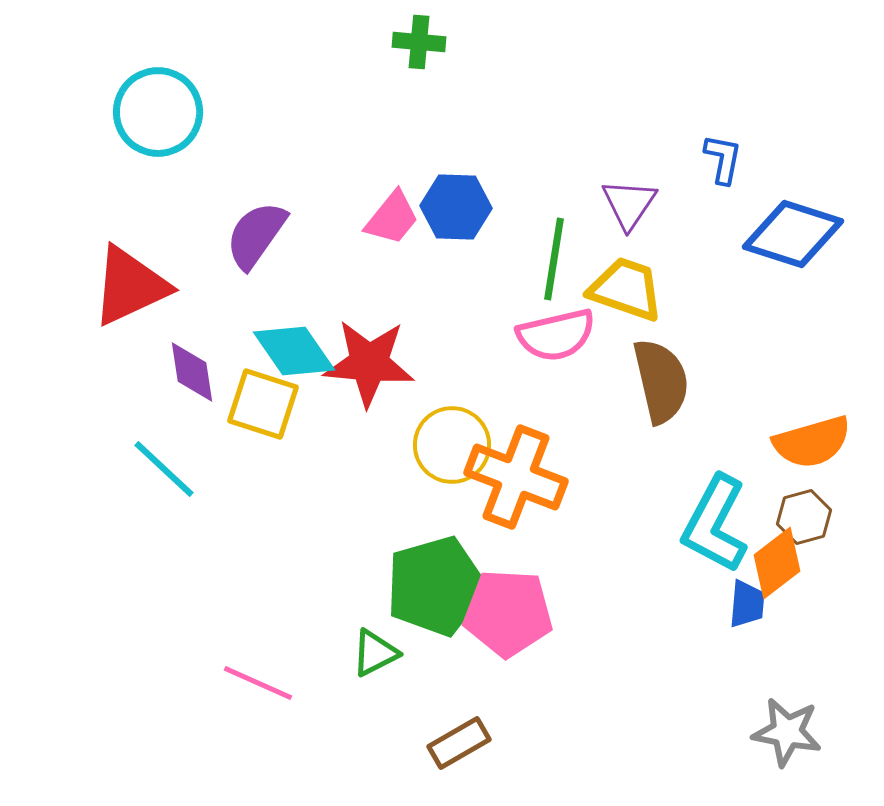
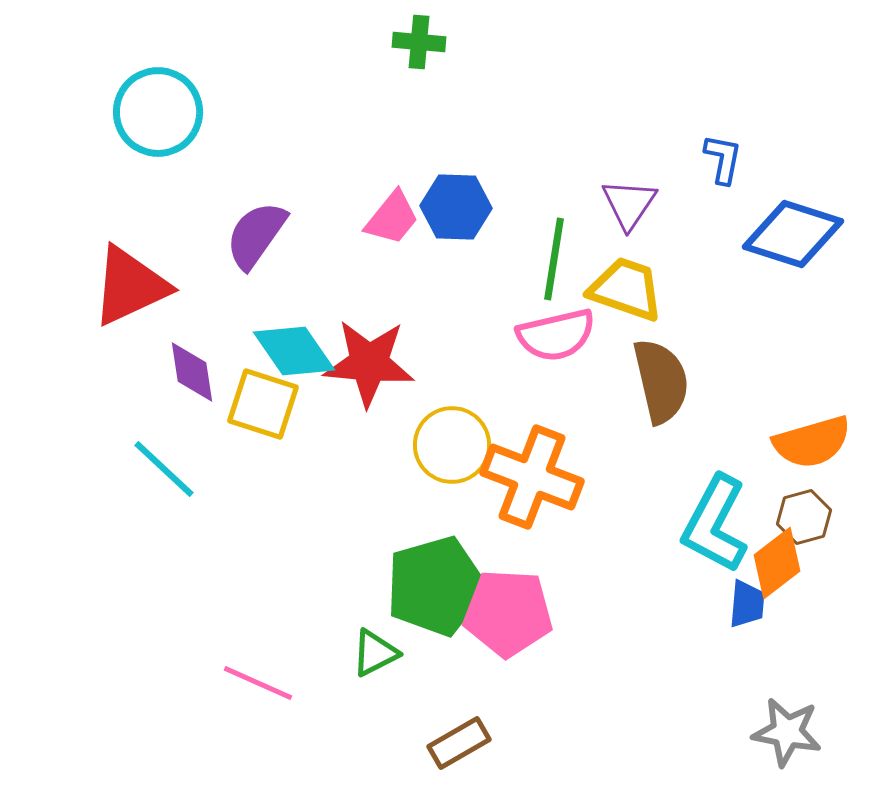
orange cross: moved 16 px right
